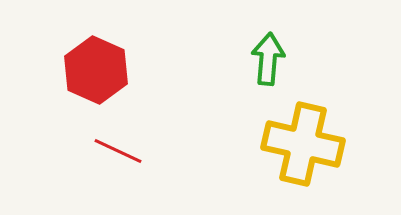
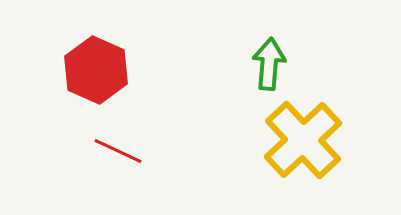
green arrow: moved 1 px right, 5 px down
yellow cross: moved 4 px up; rotated 34 degrees clockwise
